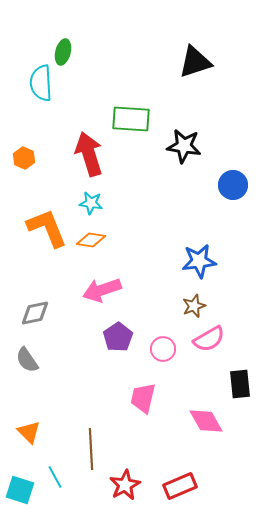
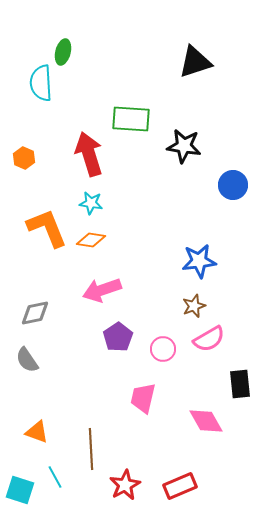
orange triangle: moved 8 px right; rotated 25 degrees counterclockwise
